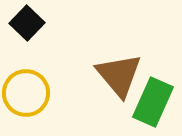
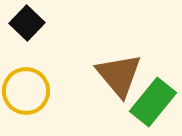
yellow circle: moved 2 px up
green rectangle: rotated 15 degrees clockwise
